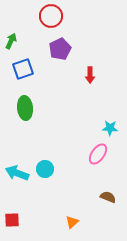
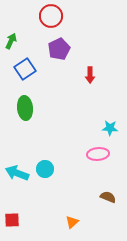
purple pentagon: moved 1 px left
blue square: moved 2 px right; rotated 15 degrees counterclockwise
pink ellipse: rotated 50 degrees clockwise
